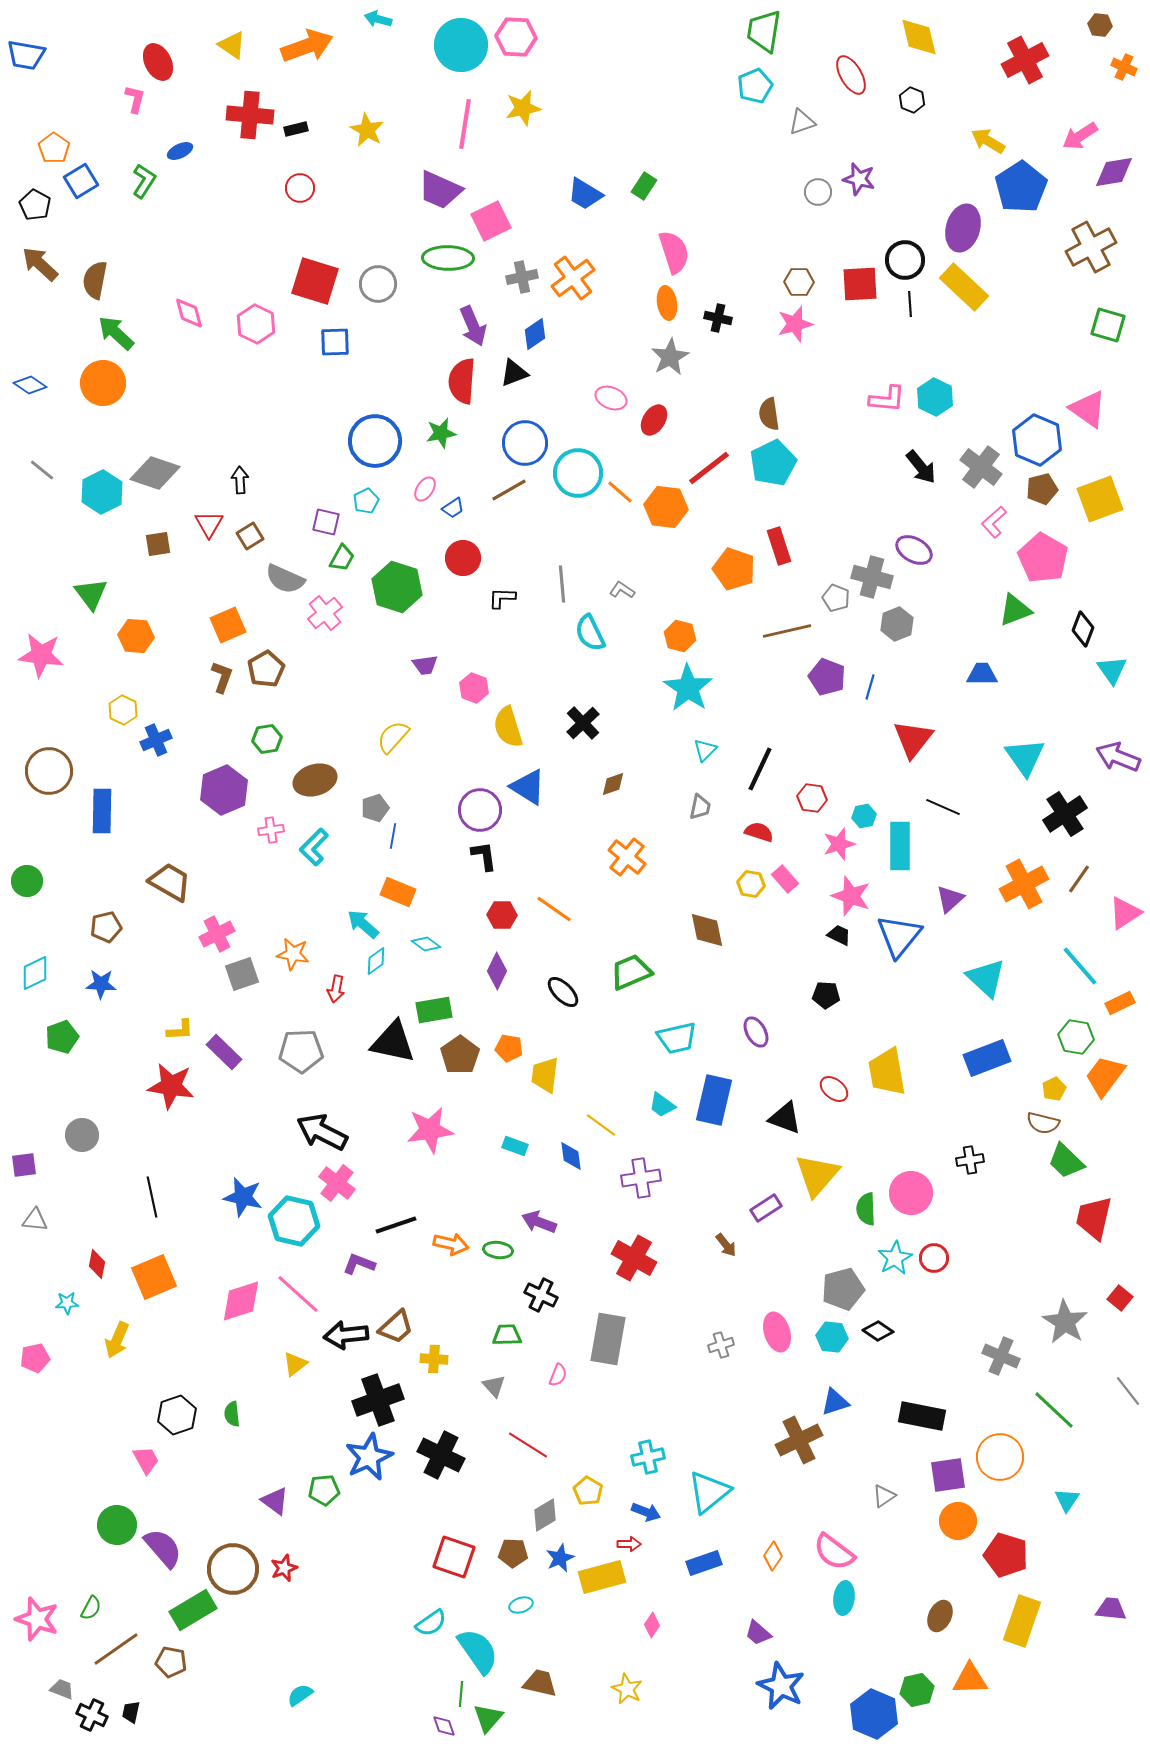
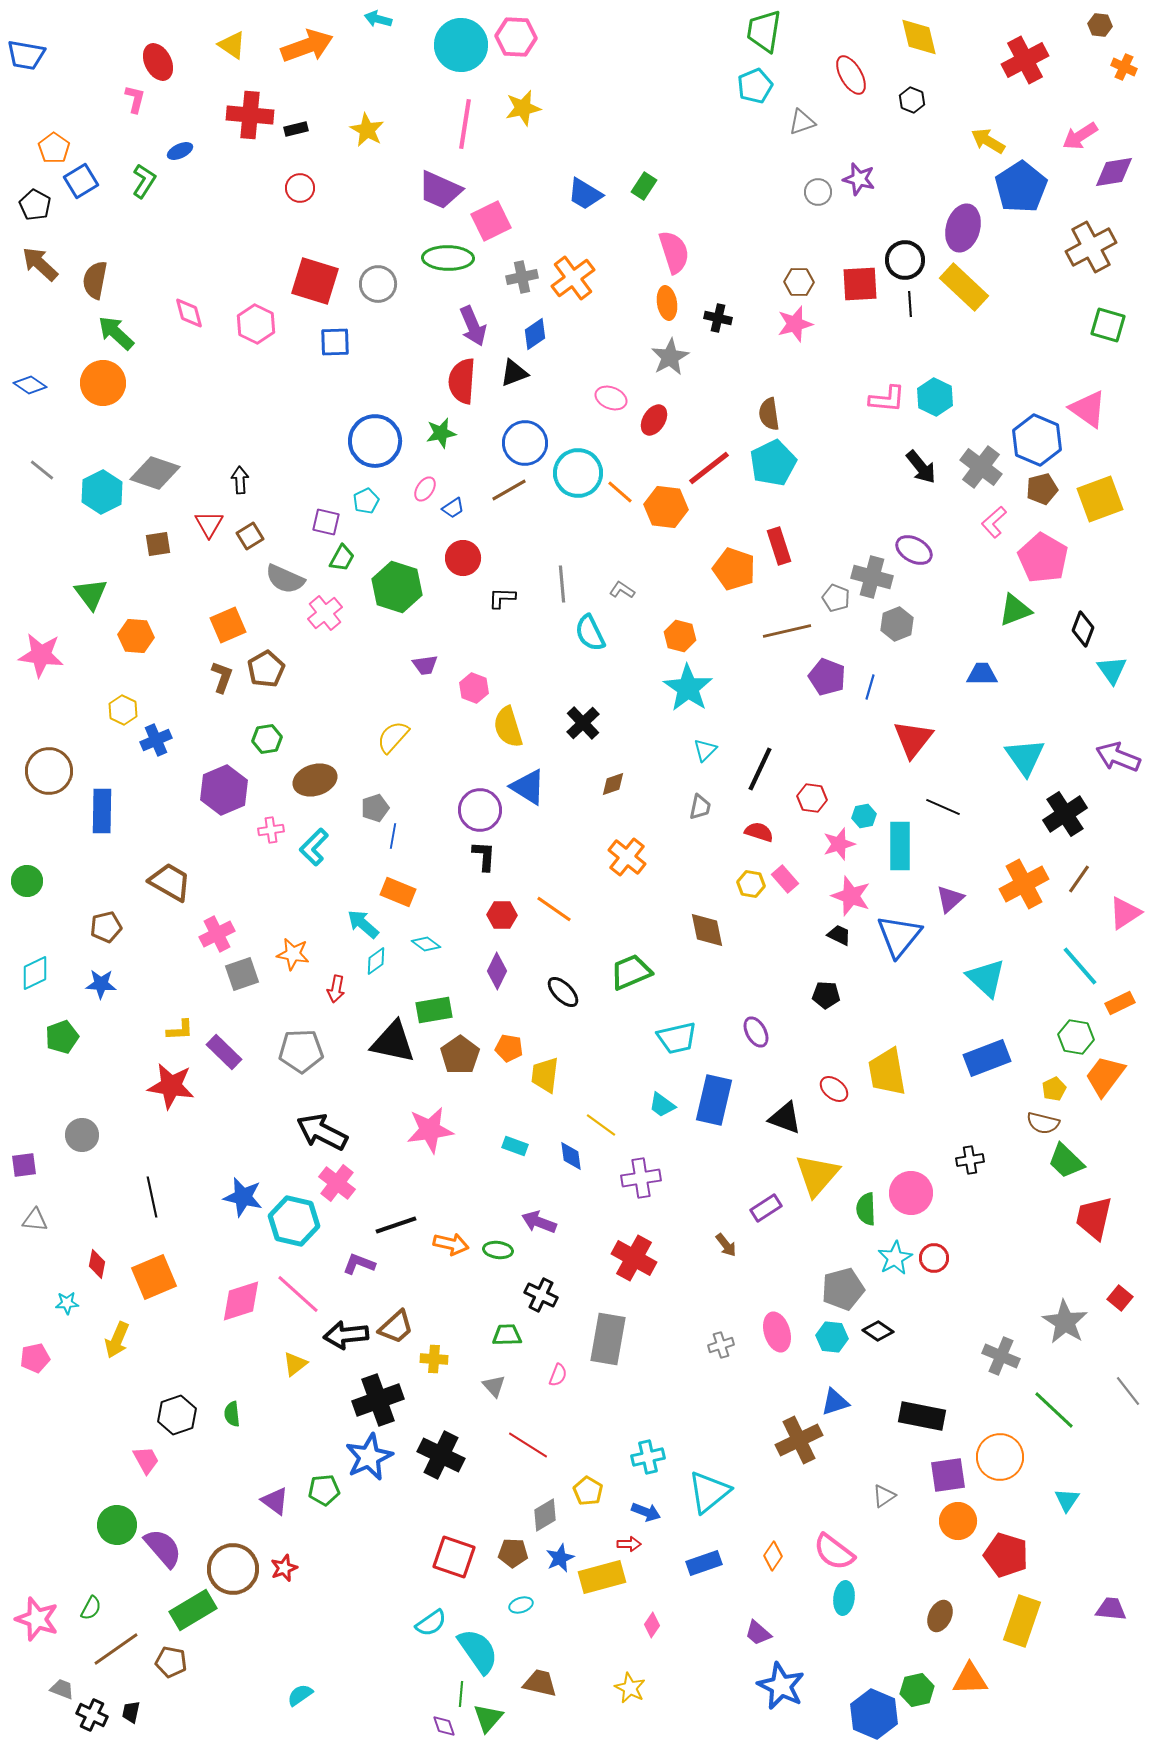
black L-shape at (484, 856): rotated 12 degrees clockwise
yellow star at (627, 1689): moved 3 px right, 1 px up
